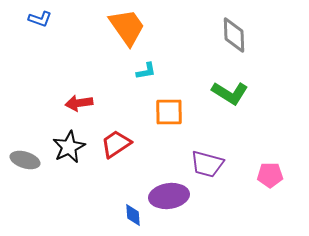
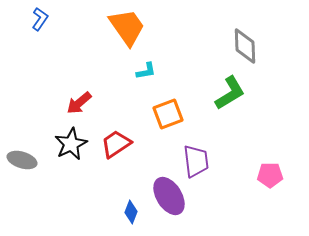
blue L-shape: rotated 75 degrees counterclockwise
gray diamond: moved 11 px right, 11 px down
green L-shape: rotated 63 degrees counterclockwise
red arrow: rotated 32 degrees counterclockwise
orange square: moved 1 px left, 2 px down; rotated 20 degrees counterclockwise
black star: moved 2 px right, 3 px up
gray ellipse: moved 3 px left
purple trapezoid: moved 11 px left, 3 px up; rotated 112 degrees counterclockwise
purple ellipse: rotated 66 degrees clockwise
blue diamond: moved 2 px left, 3 px up; rotated 25 degrees clockwise
